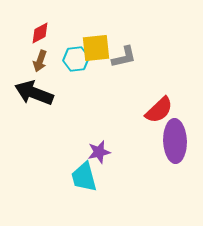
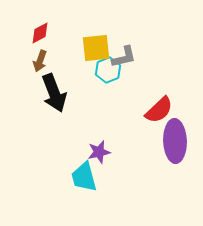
cyan hexagon: moved 32 px right, 11 px down; rotated 15 degrees counterclockwise
black arrow: moved 20 px right; rotated 132 degrees counterclockwise
